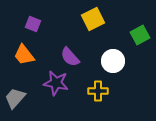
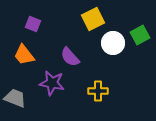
white circle: moved 18 px up
purple star: moved 4 px left
gray trapezoid: rotated 70 degrees clockwise
